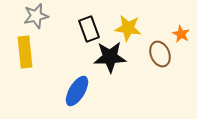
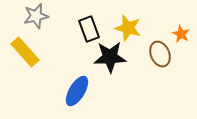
yellow star: rotated 8 degrees clockwise
yellow rectangle: rotated 36 degrees counterclockwise
